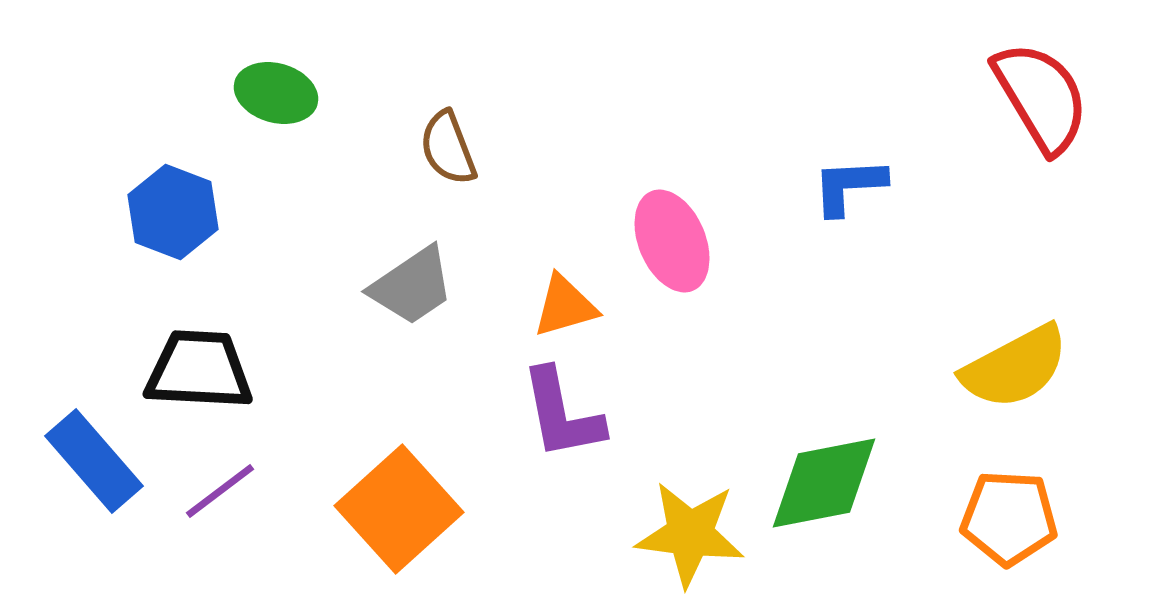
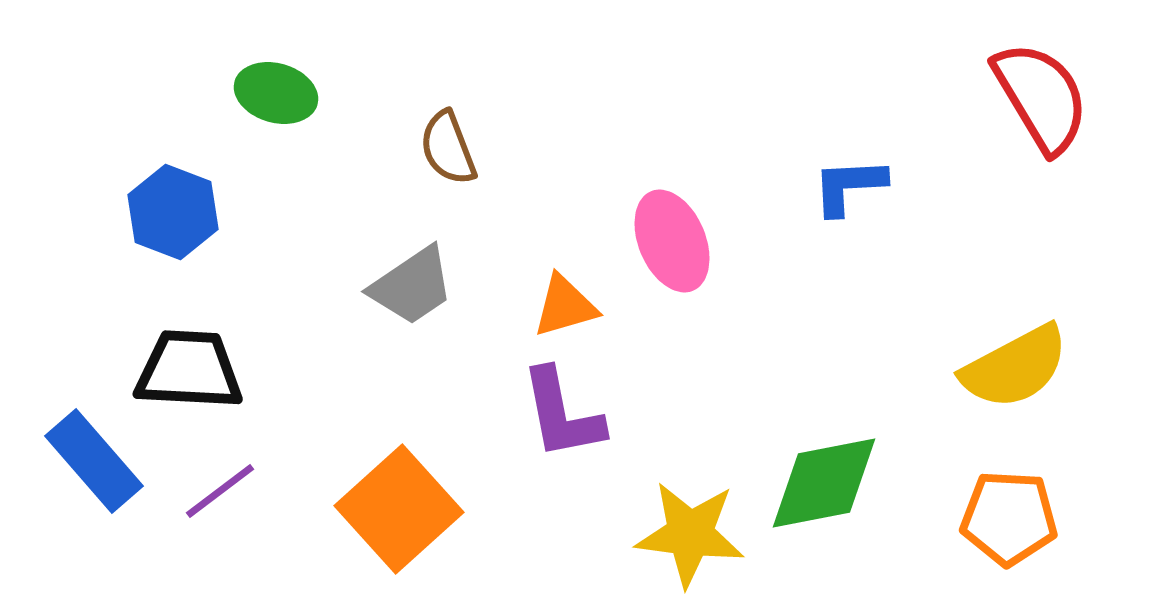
black trapezoid: moved 10 px left
